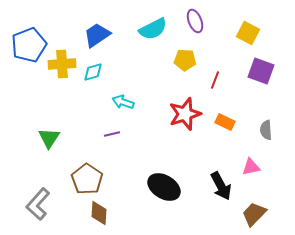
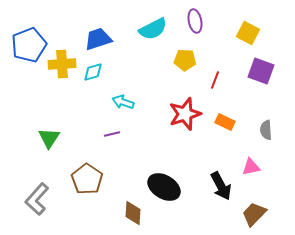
purple ellipse: rotated 10 degrees clockwise
blue trapezoid: moved 1 px right, 4 px down; rotated 16 degrees clockwise
gray L-shape: moved 1 px left, 5 px up
brown diamond: moved 34 px right
